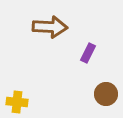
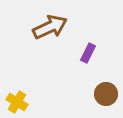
brown arrow: rotated 28 degrees counterclockwise
yellow cross: rotated 25 degrees clockwise
